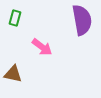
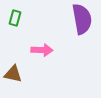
purple semicircle: moved 1 px up
pink arrow: moved 3 px down; rotated 35 degrees counterclockwise
